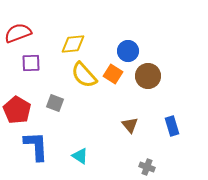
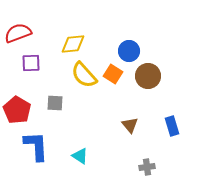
blue circle: moved 1 px right
gray square: rotated 18 degrees counterclockwise
gray cross: rotated 28 degrees counterclockwise
